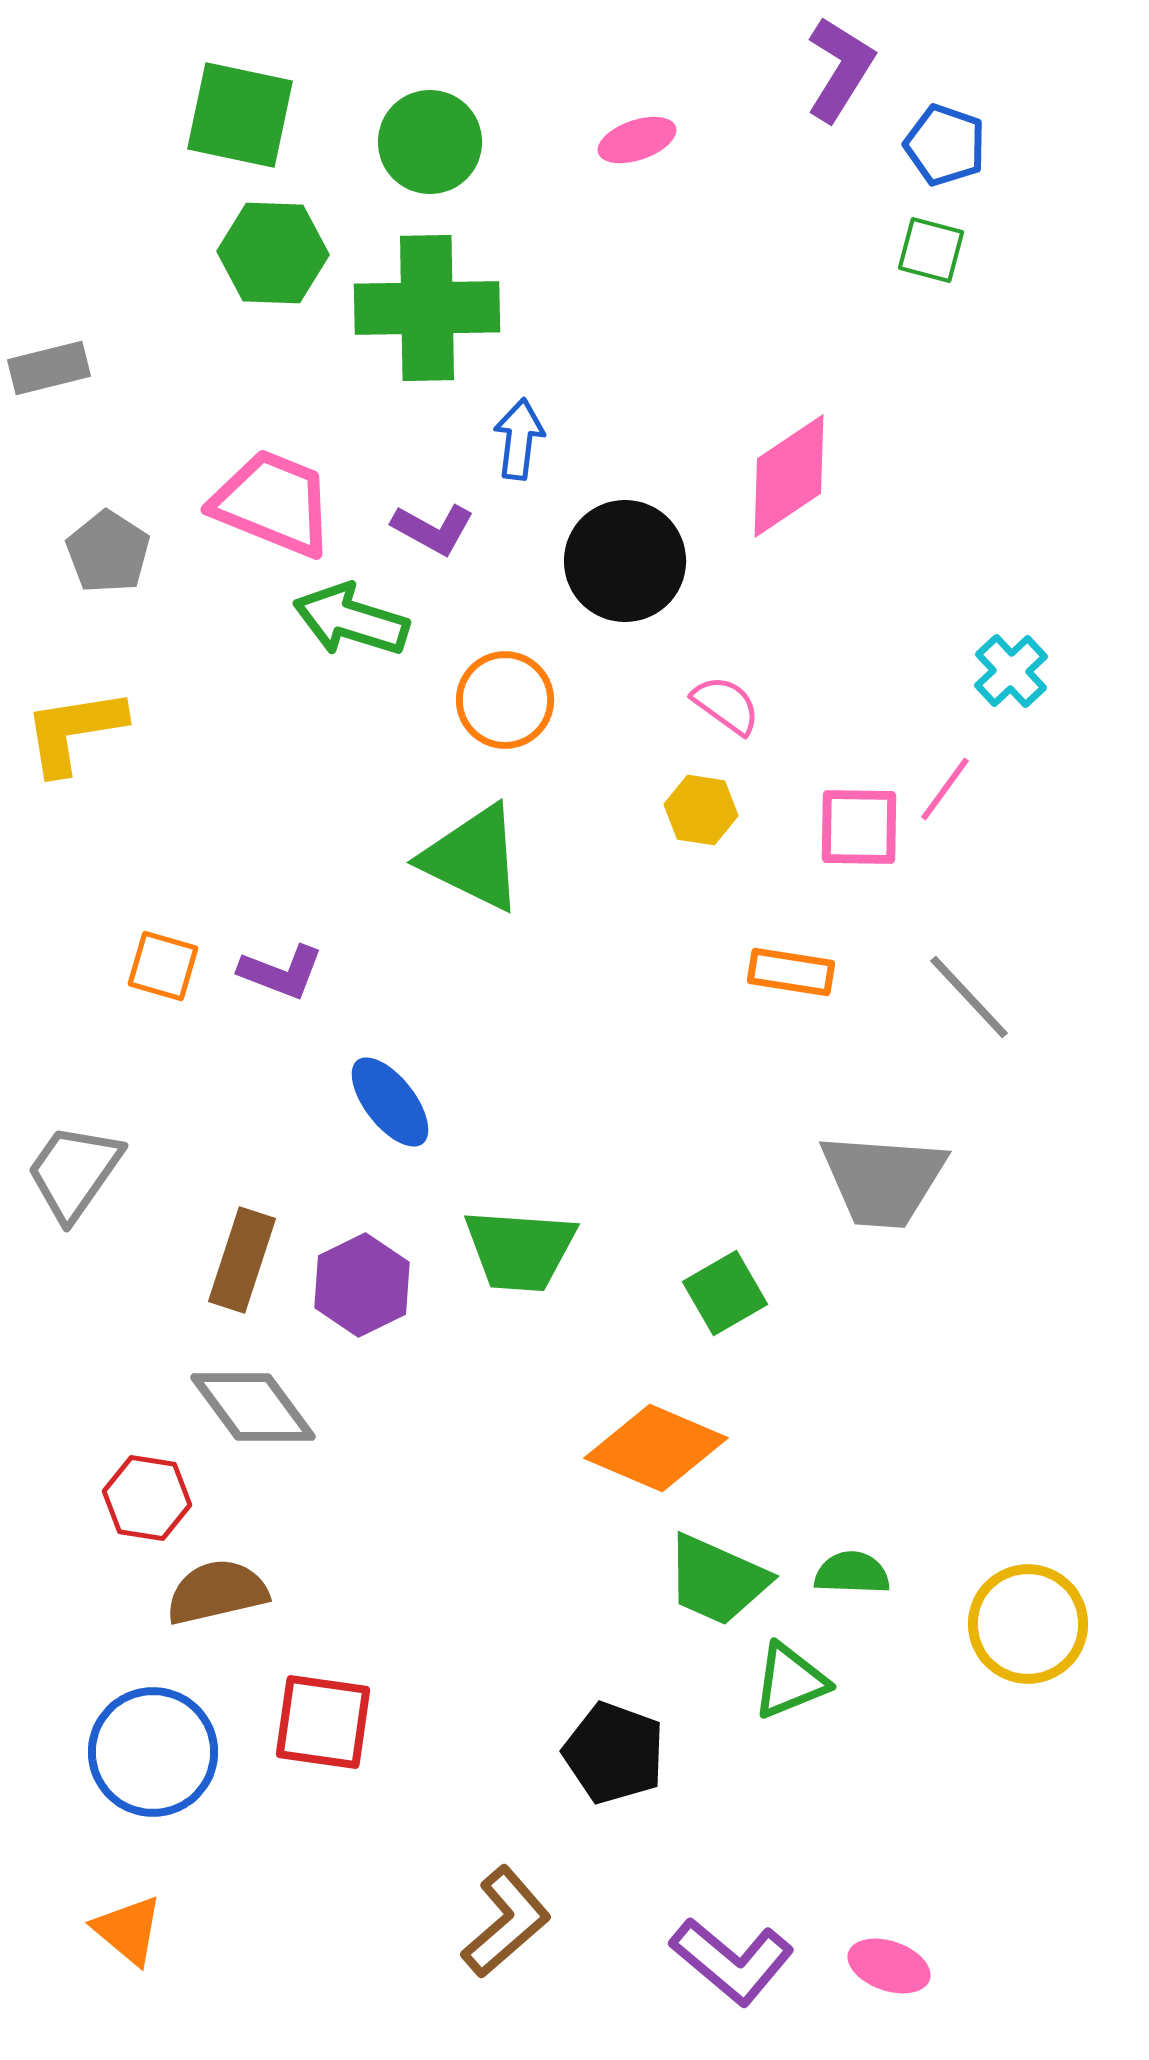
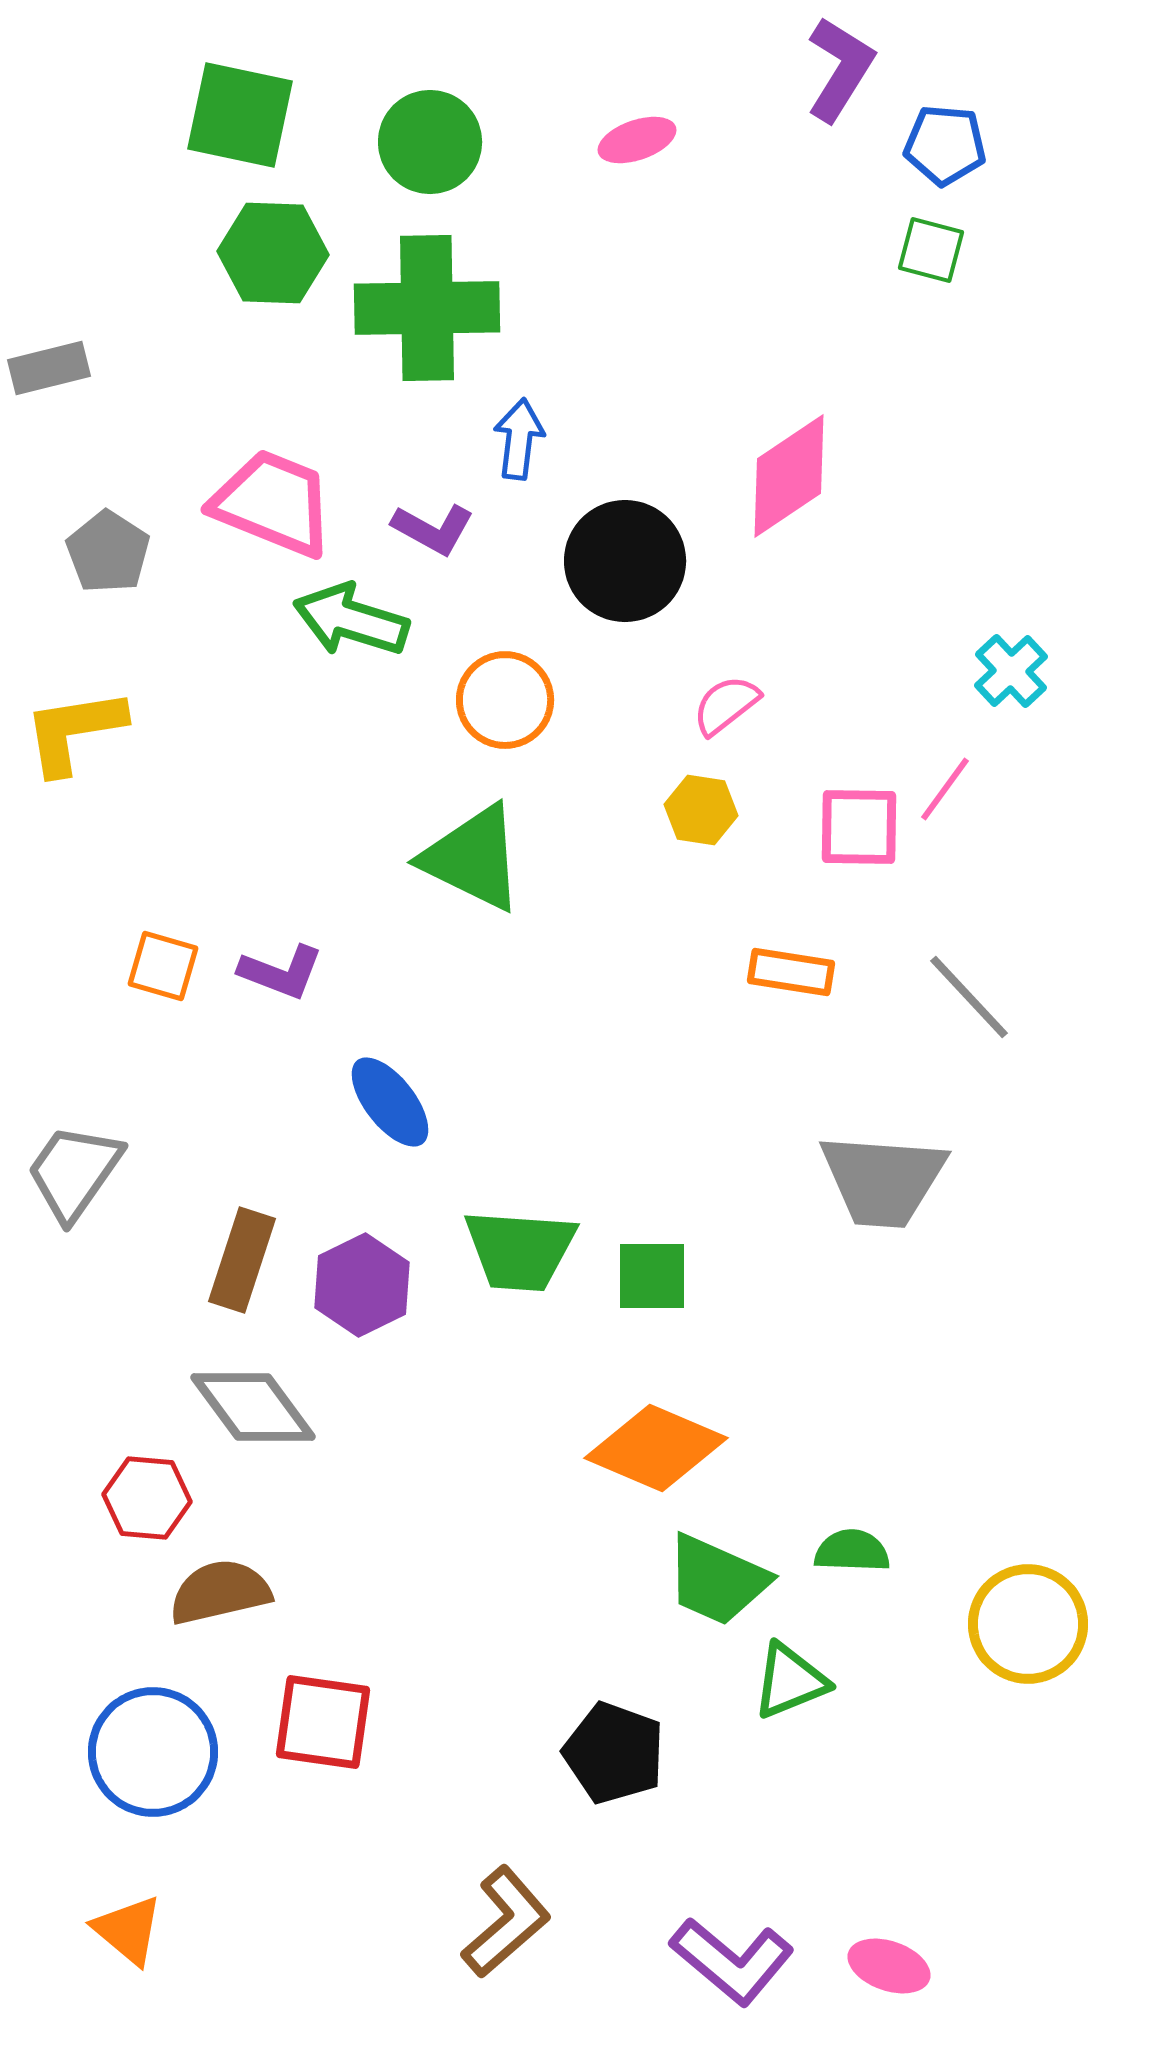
blue pentagon at (945, 145): rotated 14 degrees counterclockwise
pink semicircle at (726, 705): rotated 74 degrees counterclockwise
green square at (725, 1293): moved 73 px left, 17 px up; rotated 30 degrees clockwise
red hexagon at (147, 1498): rotated 4 degrees counterclockwise
green semicircle at (852, 1573): moved 22 px up
brown semicircle at (217, 1592): moved 3 px right
